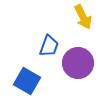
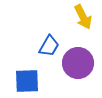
blue trapezoid: rotated 10 degrees clockwise
blue square: rotated 32 degrees counterclockwise
